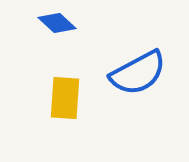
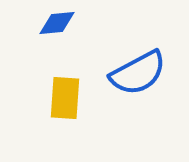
blue diamond: rotated 48 degrees counterclockwise
